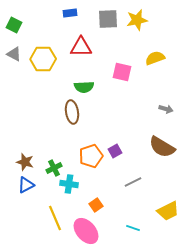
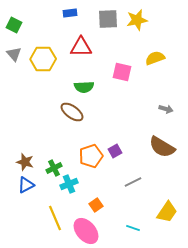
gray triangle: rotated 21 degrees clockwise
brown ellipse: rotated 45 degrees counterclockwise
cyan cross: rotated 30 degrees counterclockwise
yellow trapezoid: moved 1 px left, 1 px down; rotated 30 degrees counterclockwise
